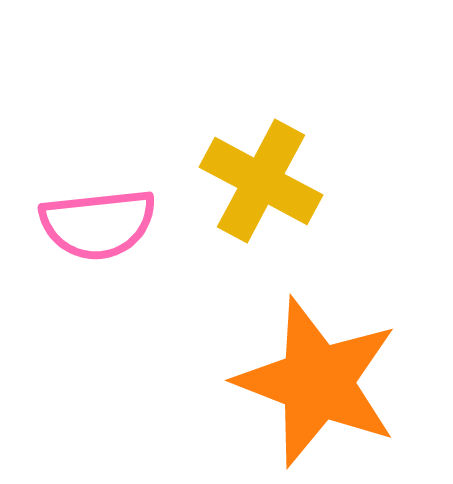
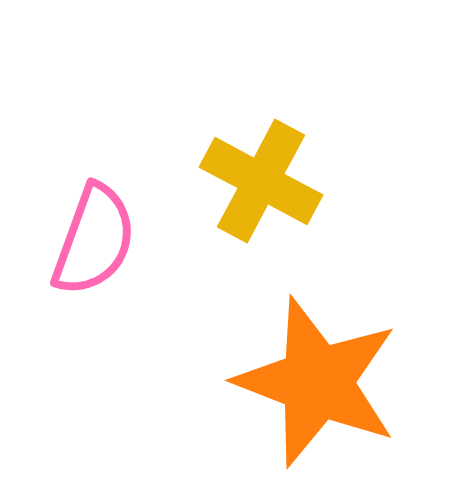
pink semicircle: moved 4 px left, 16 px down; rotated 64 degrees counterclockwise
